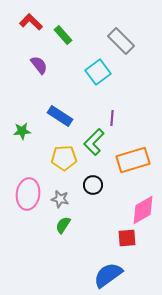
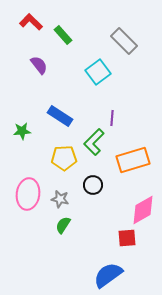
gray rectangle: moved 3 px right
